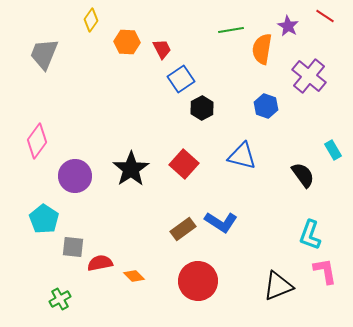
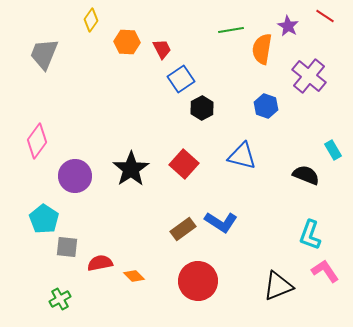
black semicircle: moved 3 px right; rotated 32 degrees counterclockwise
gray square: moved 6 px left
pink L-shape: rotated 24 degrees counterclockwise
